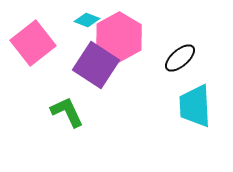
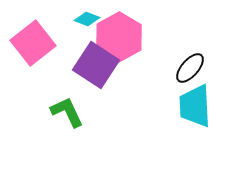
cyan diamond: moved 1 px up
black ellipse: moved 10 px right, 10 px down; rotated 8 degrees counterclockwise
